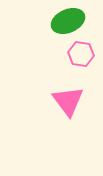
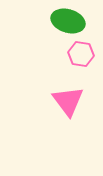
green ellipse: rotated 40 degrees clockwise
